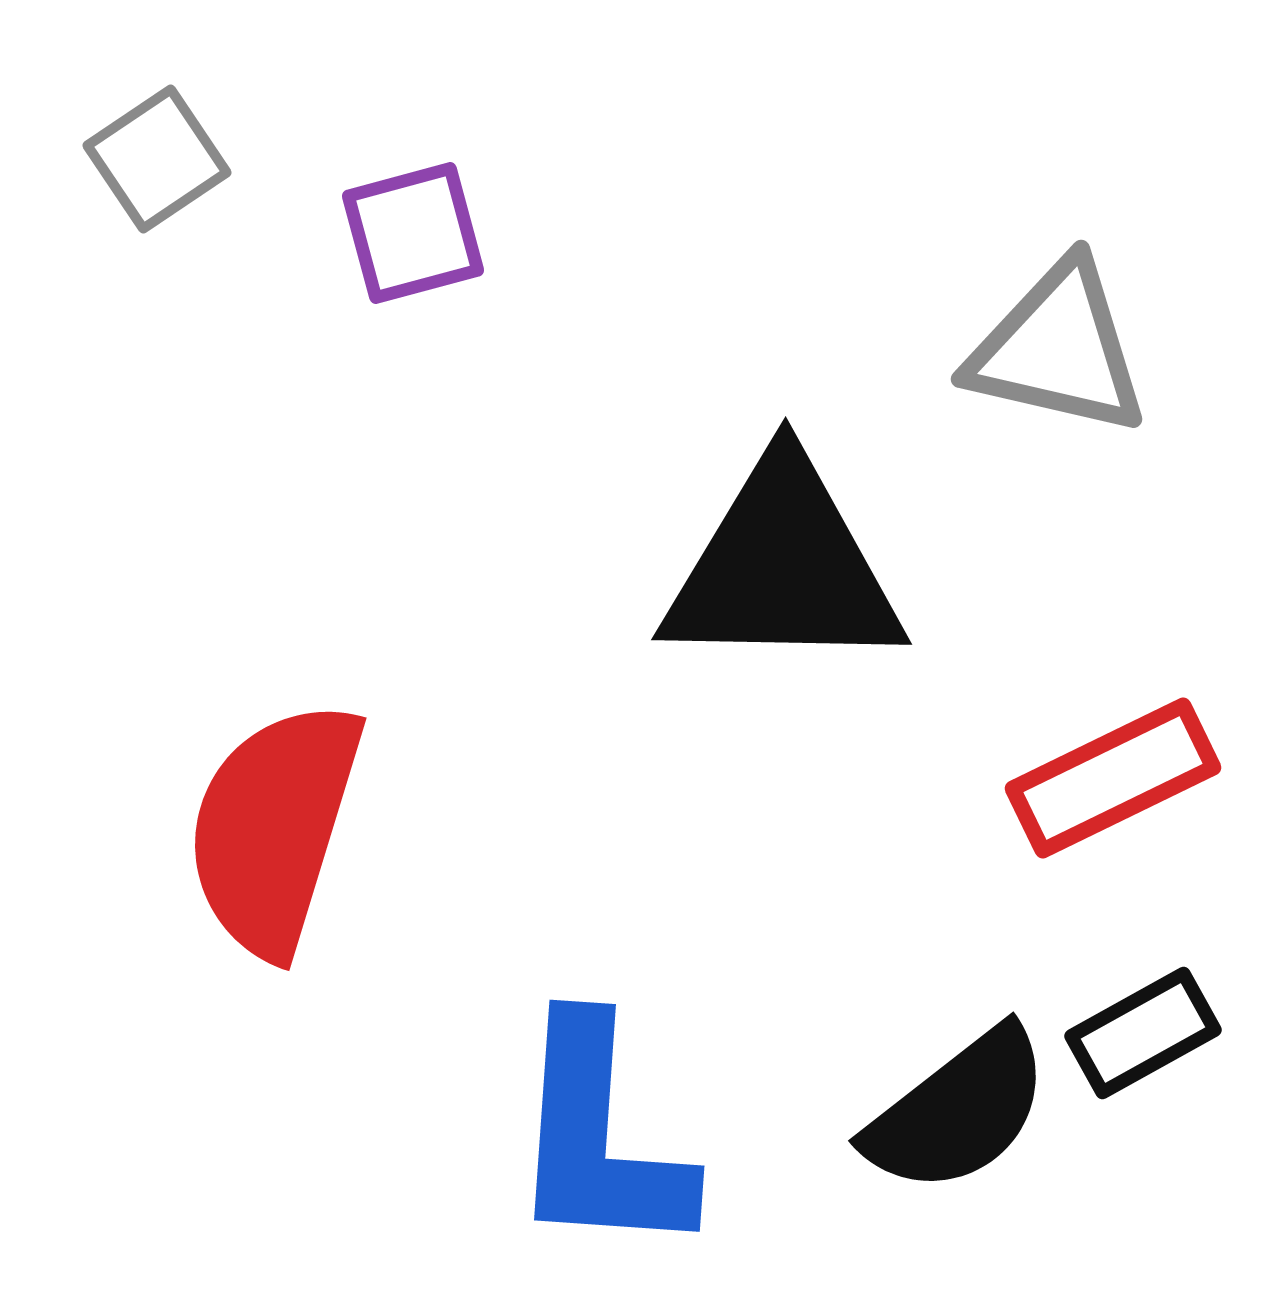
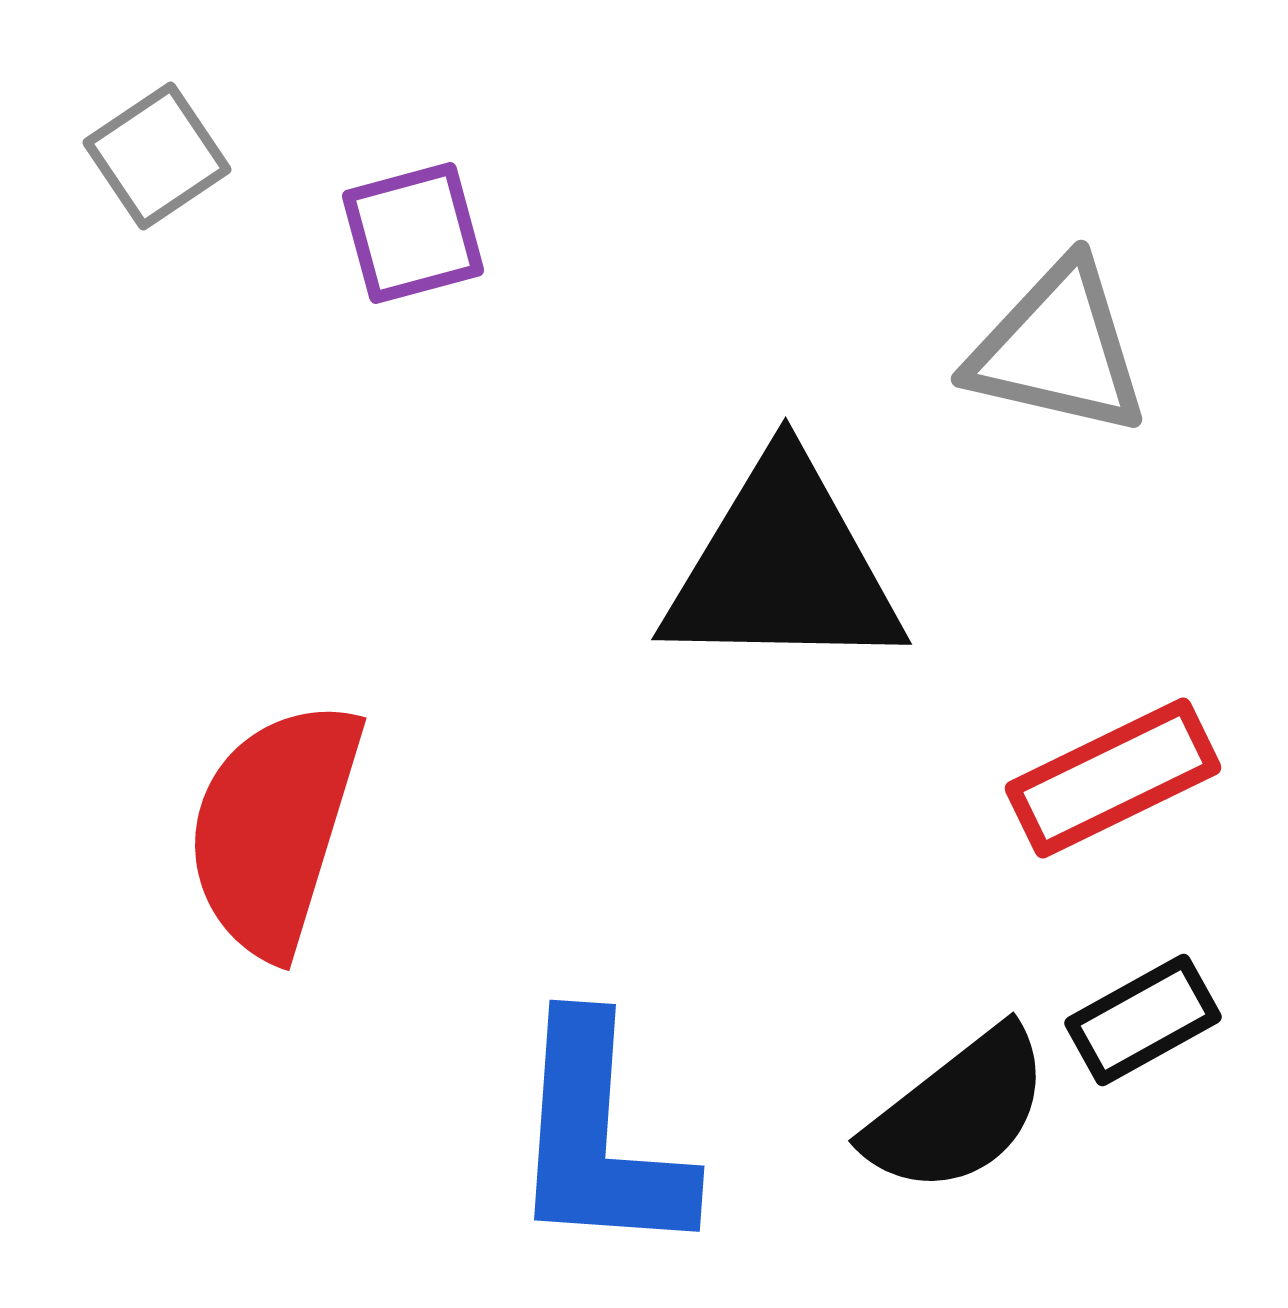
gray square: moved 3 px up
black rectangle: moved 13 px up
